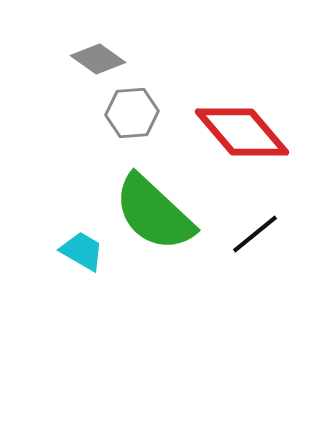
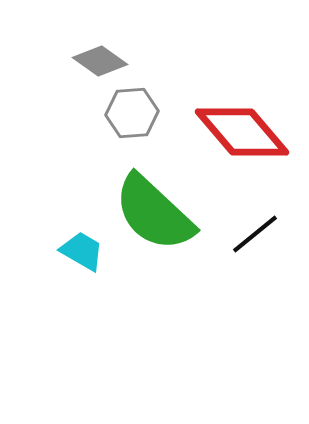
gray diamond: moved 2 px right, 2 px down
